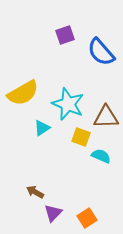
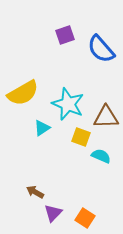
blue semicircle: moved 3 px up
orange square: moved 2 px left; rotated 24 degrees counterclockwise
